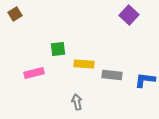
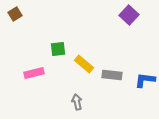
yellow rectangle: rotated 36 degrees clockwise
